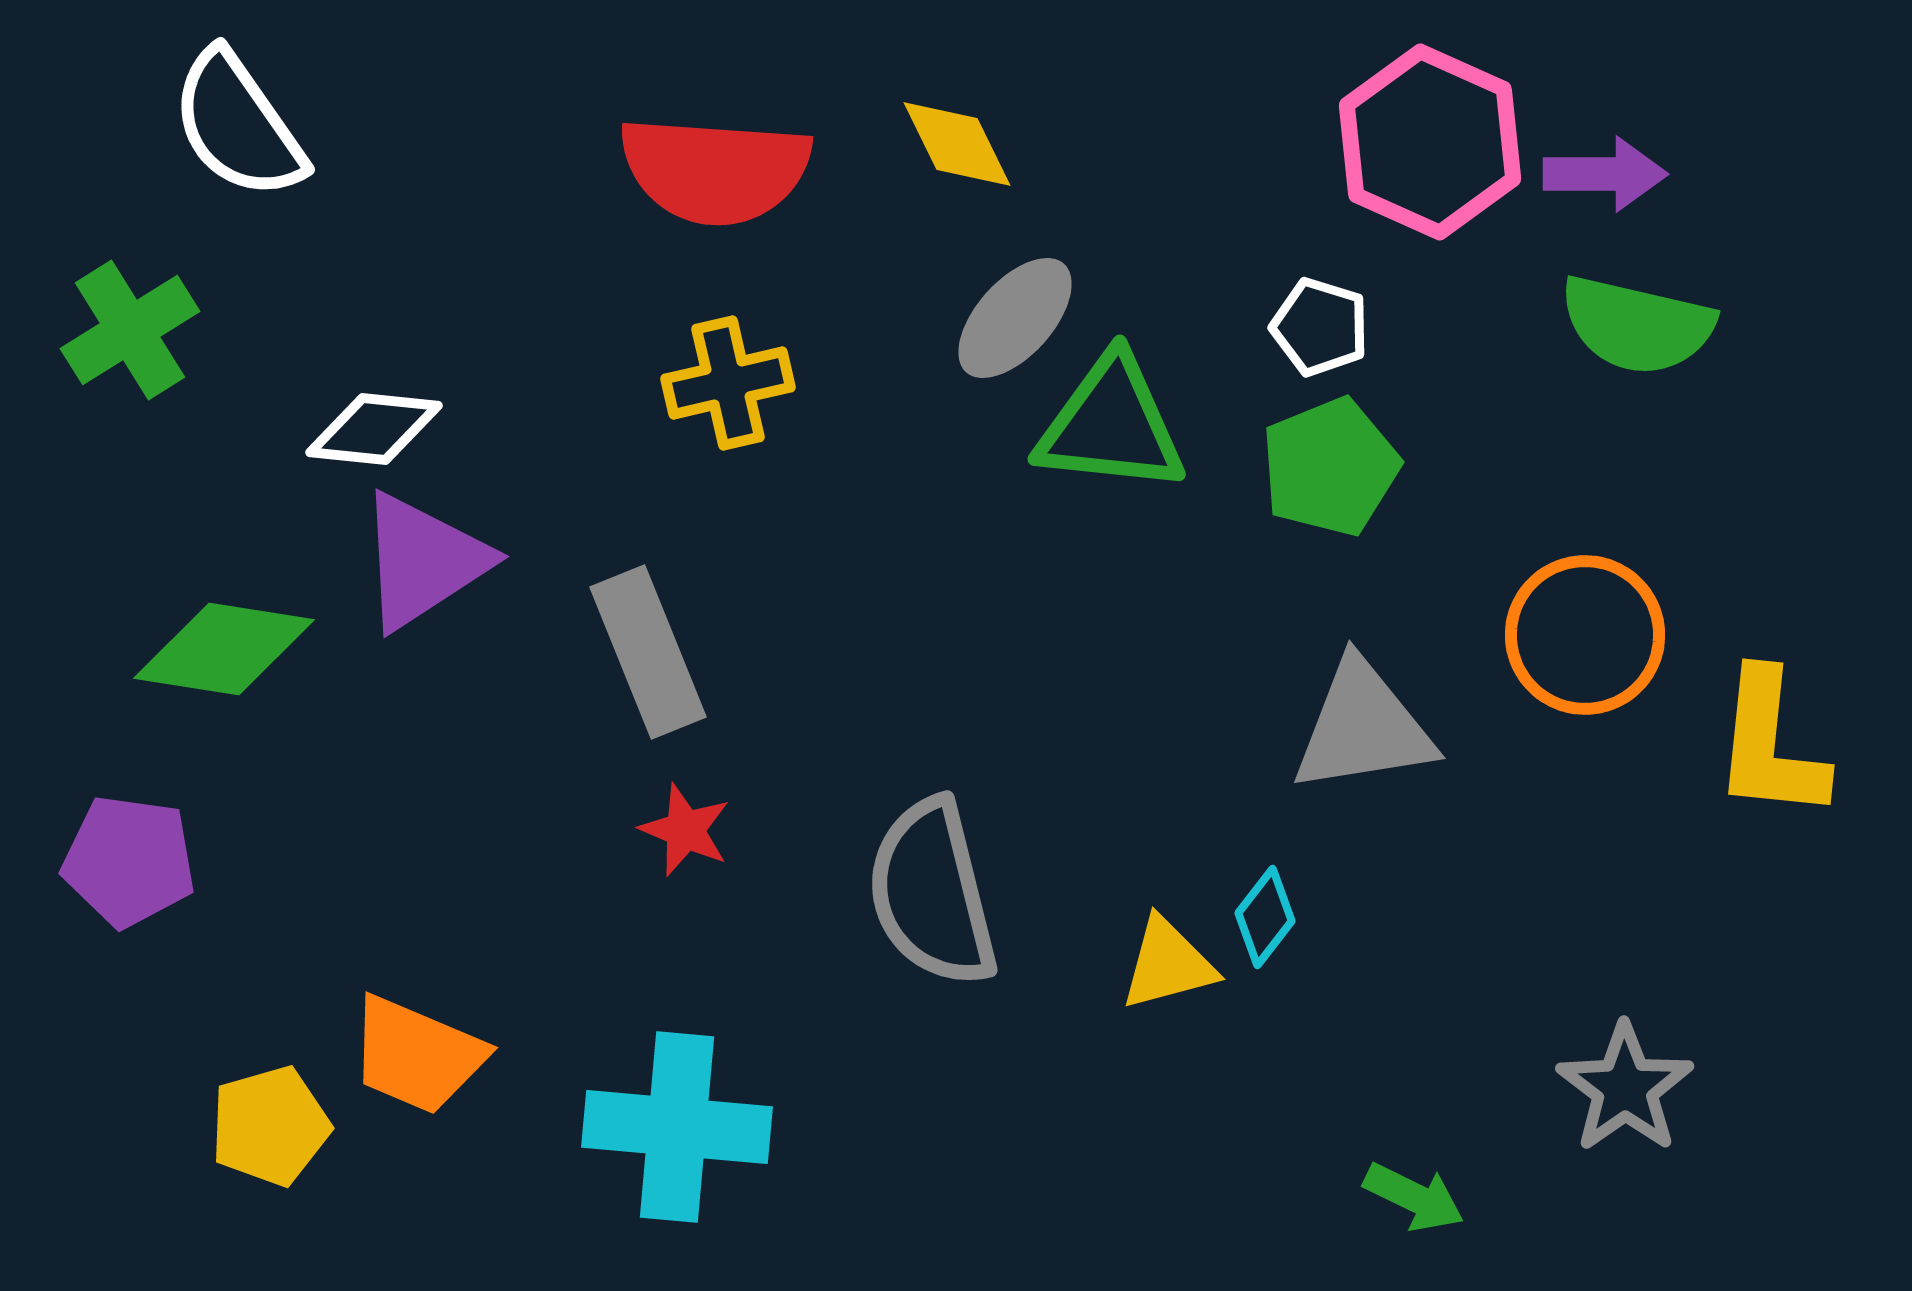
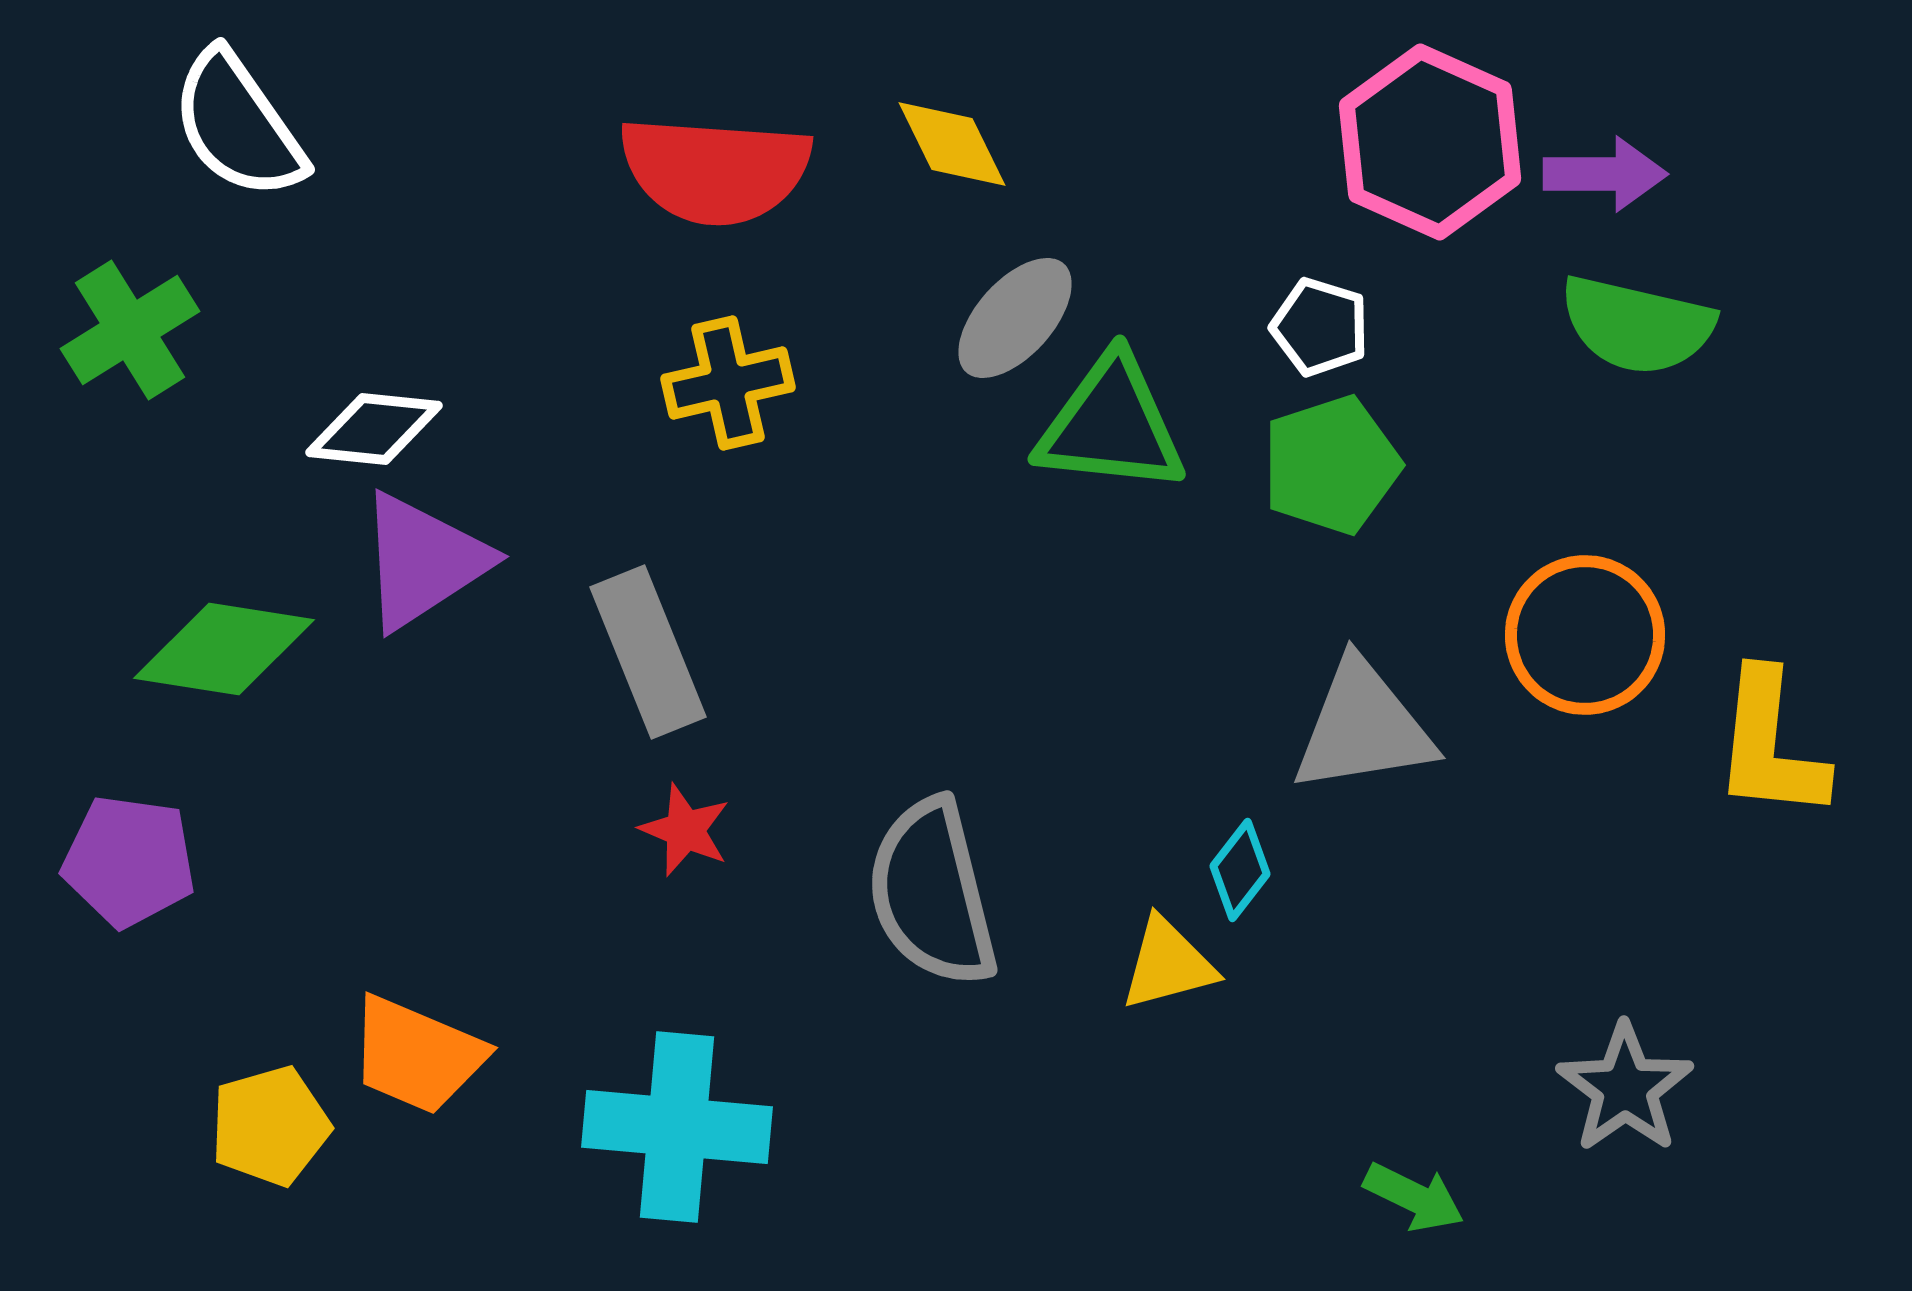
yellow diamond: moved 5 px left
green pentagon: moved 1 px right, 2 px up; rotated 4 degrees clockwise
cyan diamond: moved 25 px left, 47 px up
